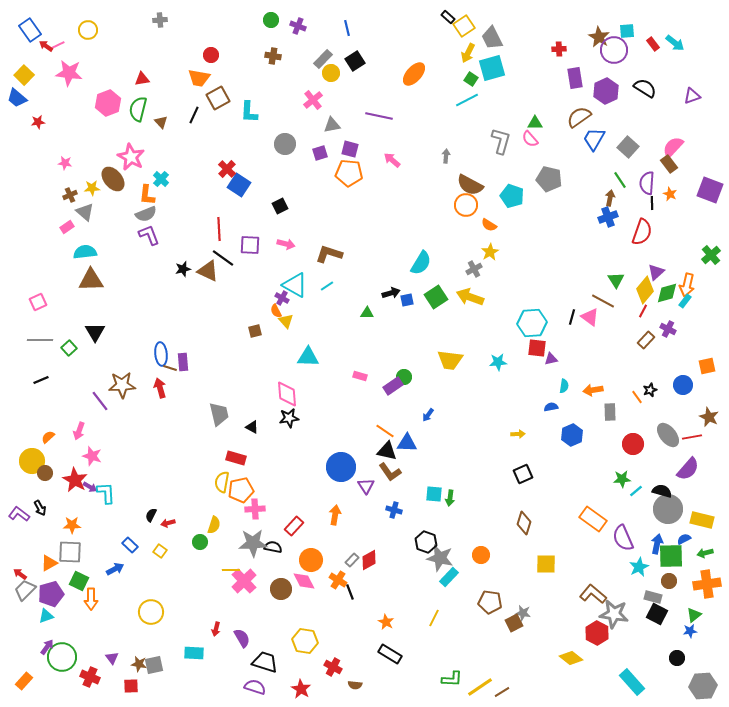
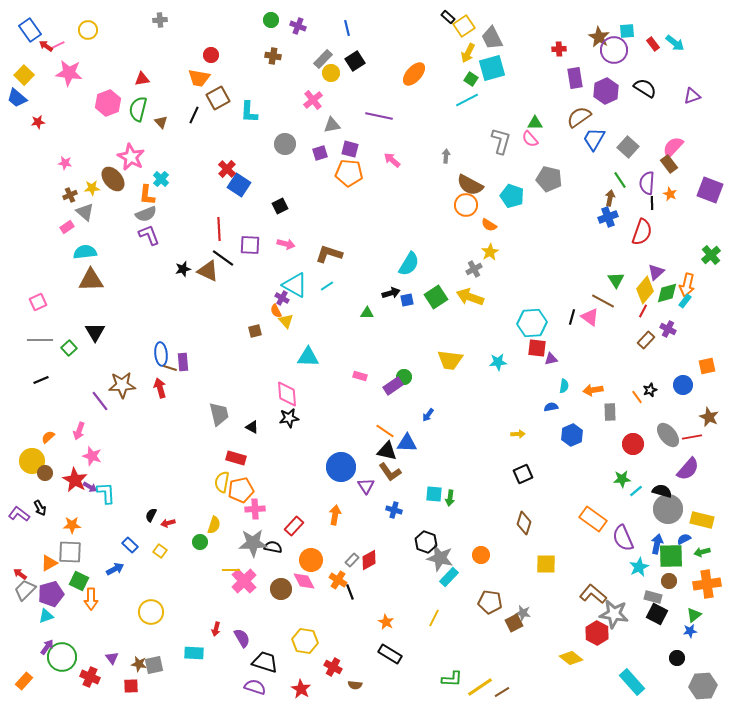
cyan semicircle at (421, 263): moved 12 px left, 1 px down
green arrow at (705, 553): moved 3 px left, 1 px up
